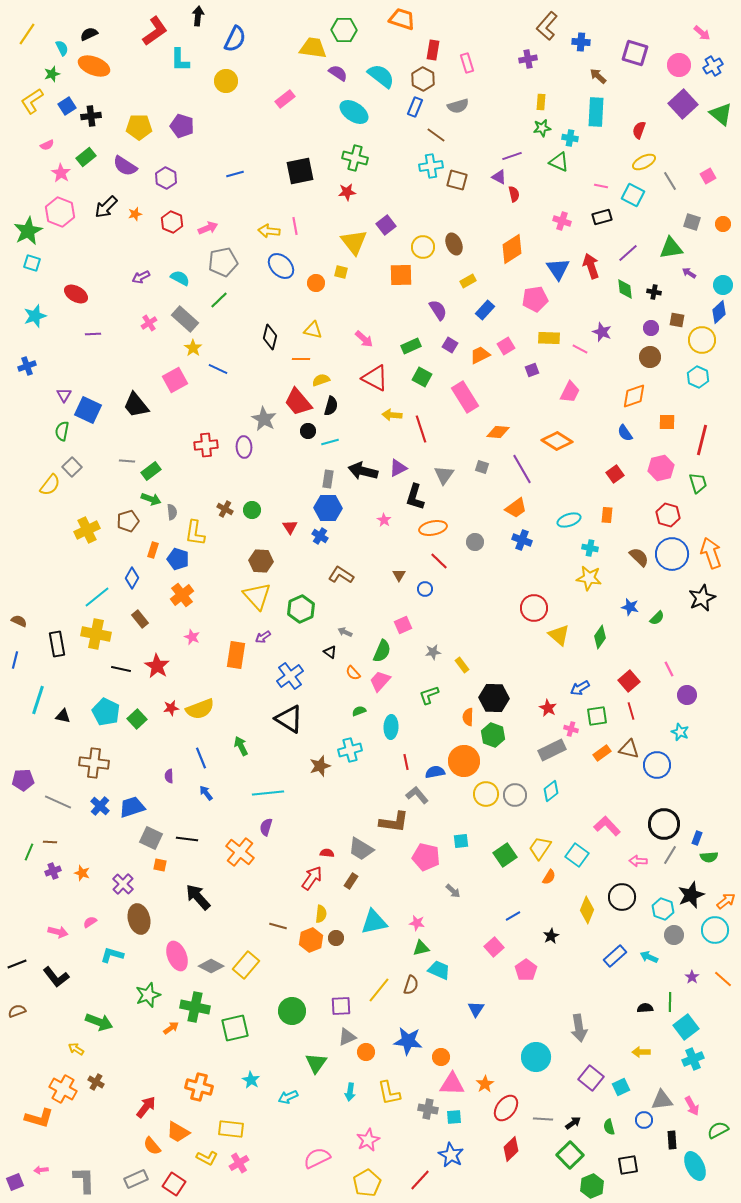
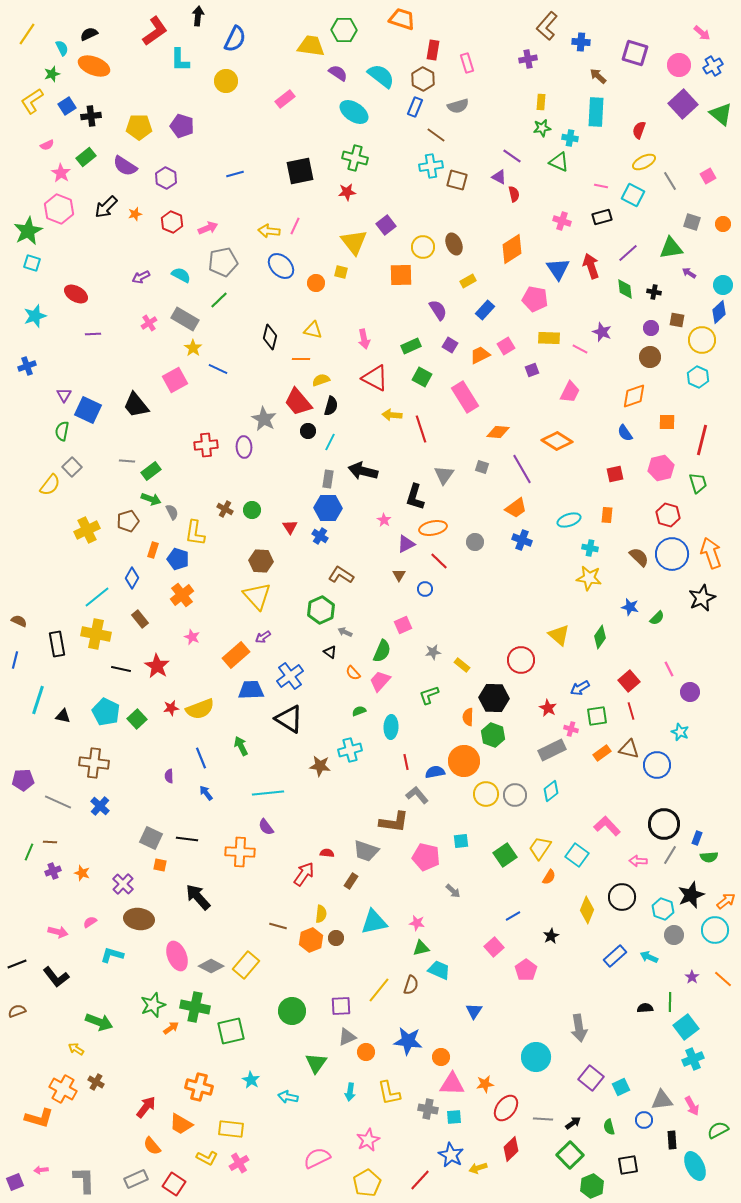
yellow trapezoid at (313, 48): moved 2 px left, 2 px up
purple line at (512, 156): rotated 54 degrees clockwise
pink hexagon at (60, 212): moved 1 px left, 3 px up
pink line at (295, 226): rotated 36 degrees clockwise
cyan semicircle at (180, 278): moved 1 px right, 3 px up
pink pentagon at (535, 299): rotated 20 degrees clockwise
gray rectangle at (185, 319): rotated 12 degrees counterclockwise
pink arrow at (364, 339): rotated 36 degrees clockwise
cyan line at (330, 442): rotated 48 degrees counterclockwise
purple triangle at (398, 468): moved 8 px right, 76 px down
red square at (615, 474): rotated 24 degrees clockwise
gray semicircle at (172, 512): rotated 21 degrees counterclockwise
red circle at (534, 608): moved 13 px left, 52 px down
green hexagon at (301, 609): moved 20 px right, 1 px down
orange rectangle at (236, 655): rotated 40 degrees clockwise
yellow rectangle at (462, 665): rotated 14 degrees counterclockwise
purple circle at (687, 695): moved 3 px right, 3 px up
brown star at (320, 766): rotated 25 degrees clockwise
blue trapezoid at (132, 807): moved 119 px right, 117 px up; rotated 16 degrees clockwise
purple semicircle at (266, 827): rotated 54 degrees counterclockwise
gray trapezoid at (361, 849): moved 5 px right, 2 px down; rotated 12 degrees counterclockwise
orange cross at (240, 852): rotated 36 degrees counterclockwise
red arrow at (312, 878): moved 8 px left, 4 px up
brown ellipse at (139, 919): rotated 68 degrees counterclockwise
green star at (148, 995): moved 5 px right, 10 px down
blue triangle at (476, 1009): moved 2 px left, 2 px down
green square at (235, 1028): moved 4 px left, 3 px down
yellow arrow at (641, 1052): moved 163 px left, 116 px down; rotated 18 degrees counterclockwise
orange star at (485, 1084): rotated 24 degrees clockwise
cyan arrow at (288, 1097): rotated 36 degrees clockwise
orange trapezoid at (178, 1132): moved 3 px right, 8 px up
